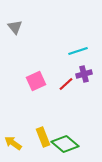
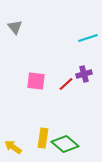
cyan line: moved 10 px right, 13 px up
pink square: rotated 30 degrees clockwise
yellow rectangle: moved 1 px down; rotated 30 degrees clockwise
yellow arrow: moved 4 px down
